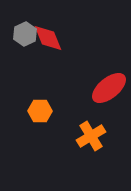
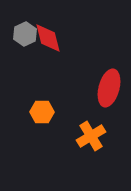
red diamond: rotated 8 degrees clockwise
red ellipse: rotated 36 degrees counterclockwise
orange hexagon: moved 2 px right, 1 px down
